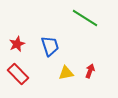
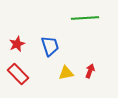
green line: rotated 36 degrees counterclockwise
